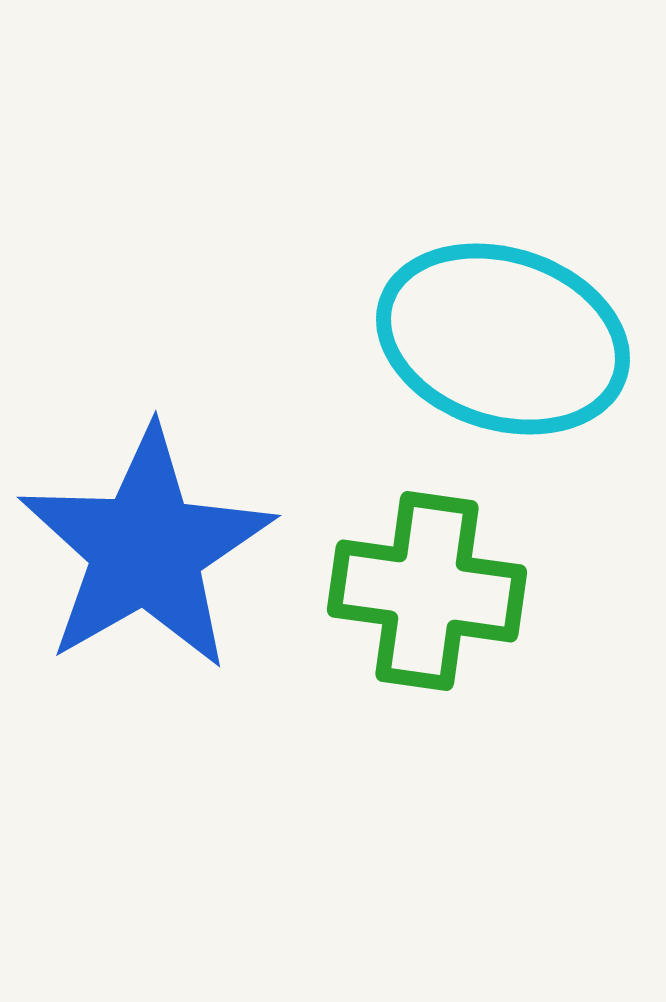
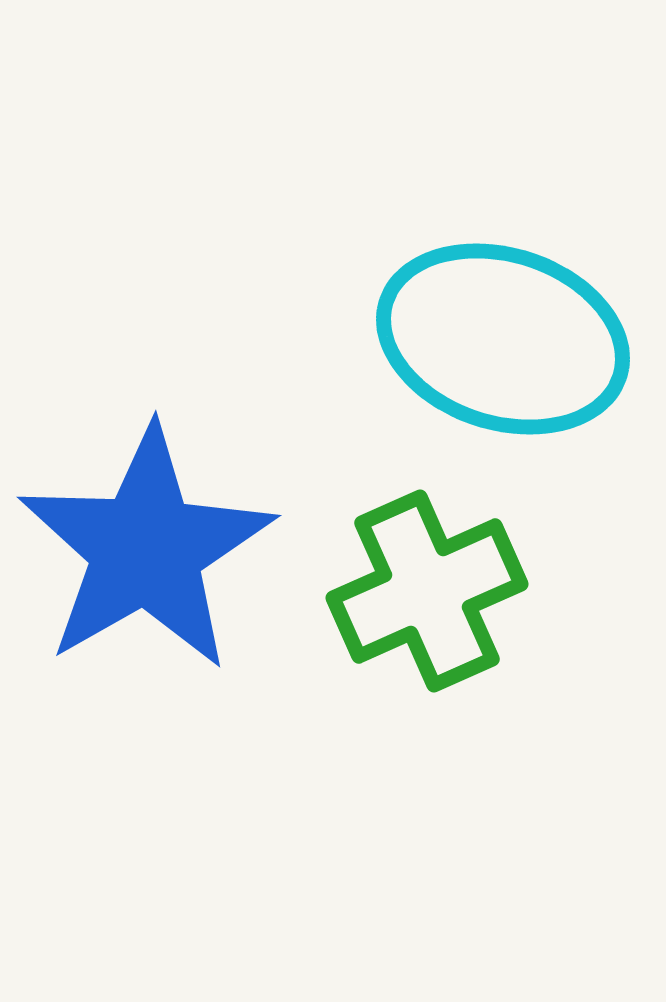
green cross: rotated 32 degrees counterclockwise
